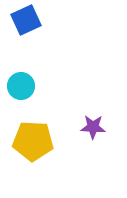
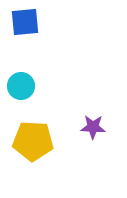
blue square: moved 1 px left, 2 px down; rotated 20 degrees clockwise
